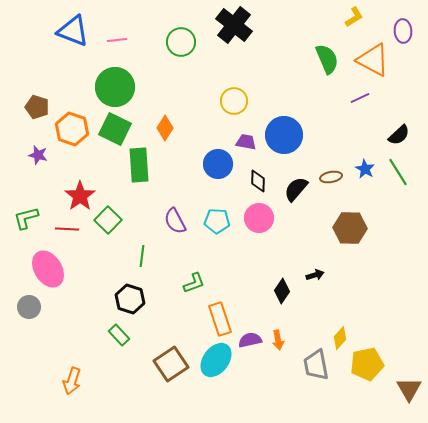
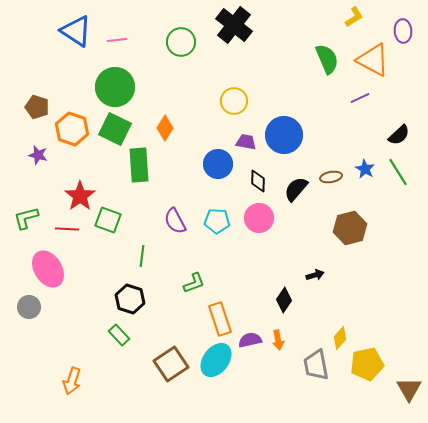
blue triangle at (73, 31): moved 3 px right; rotated 12 degrees clockwise
green square at (108, 220): rotated 24 degrees counterclockwise
brown hexagon at (350, 228): rotated 16 degrees counterclockwise
black diamond at (282, 291): moved 2 px right, 9 px down
